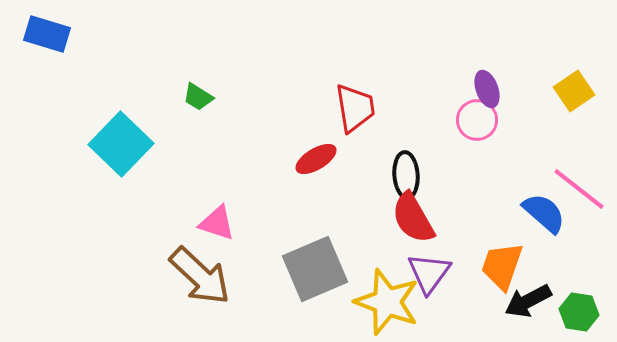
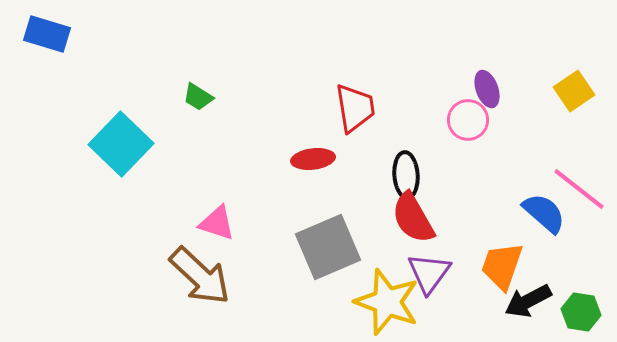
pink circle: moved 9 px left
red ellipse: moved 3 px left; rotated 24 degrees clockwise
gray square: moved 13 px right, 22 px up
green hexagon: moved 2 px right
